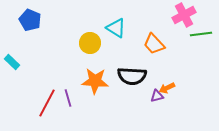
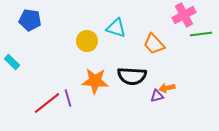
blue pentagon: rotated 15 degrees counterclockwise
cyan triangle: rotated 15 degrees counterclockwise
yellow circle: moved 3 px left, 2 px up
orange arrow: rotated 14 degrees clockwise
red line: rotated 24 degrees clockwise
